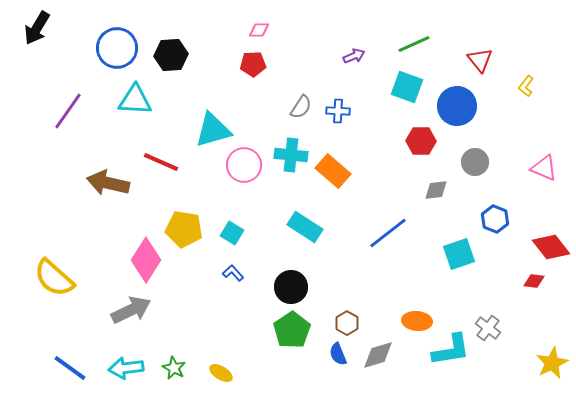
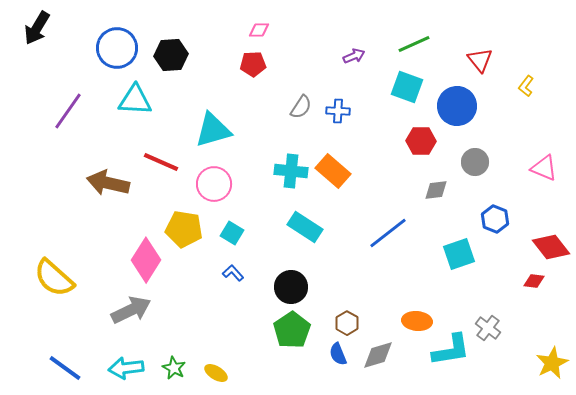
cyan cross at (291, 155): moved 16 px down
pink circle at (244, 165): moved 30 px left, 19 px down
blue line at (70, 368): moved 5 px left
yellow ellipse at (221, 373): moved 5 px left
